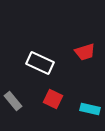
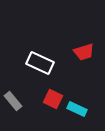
red trapezoid: moved 1 px left
cyan rectangle: moved 13 px left; rotated 12 degrees clockwise
